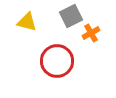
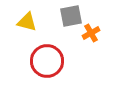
gray square: rotated 15 degrees clockwise
red circle: moved 10 px left
